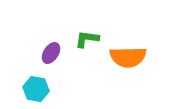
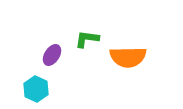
purple ellipse: moved 1 px right, 2 px down
cyan hexagon: rotated 15 degrees clockwise
